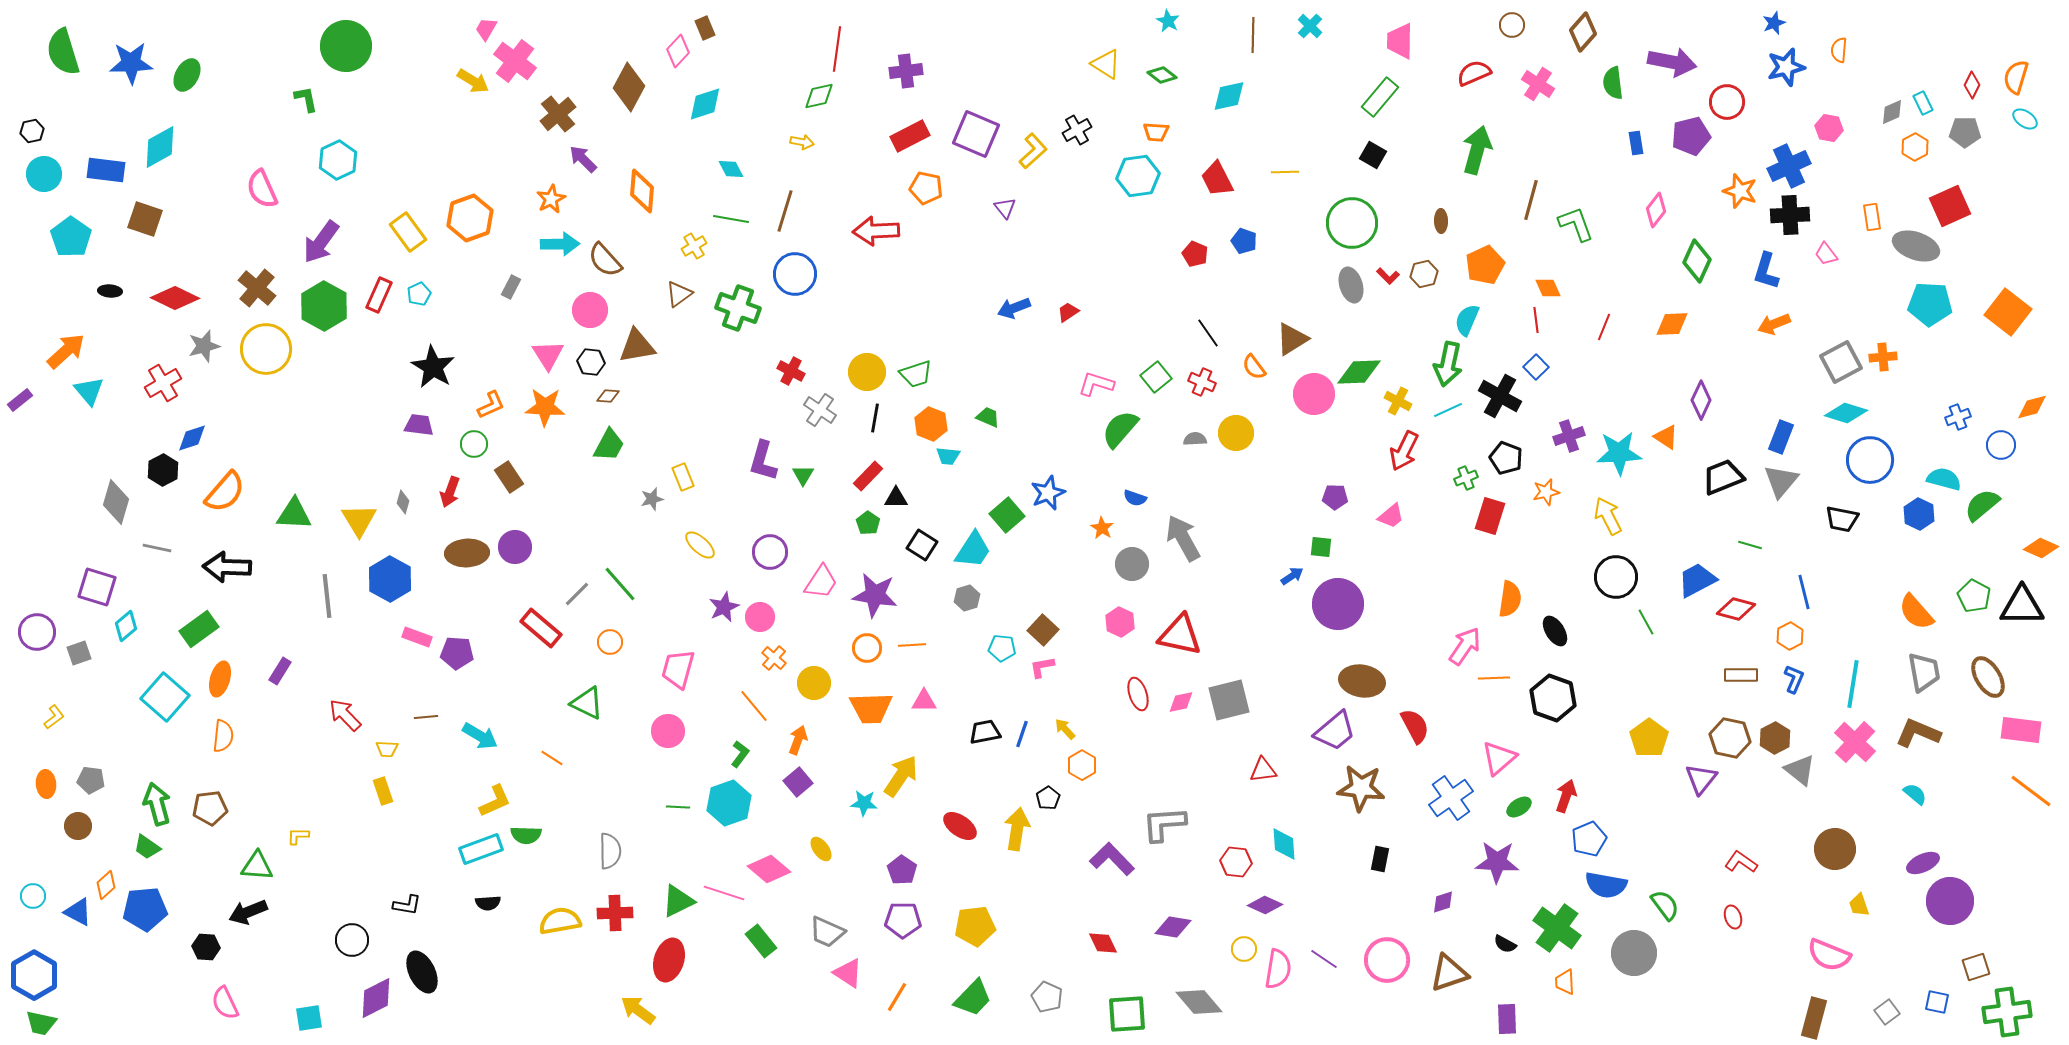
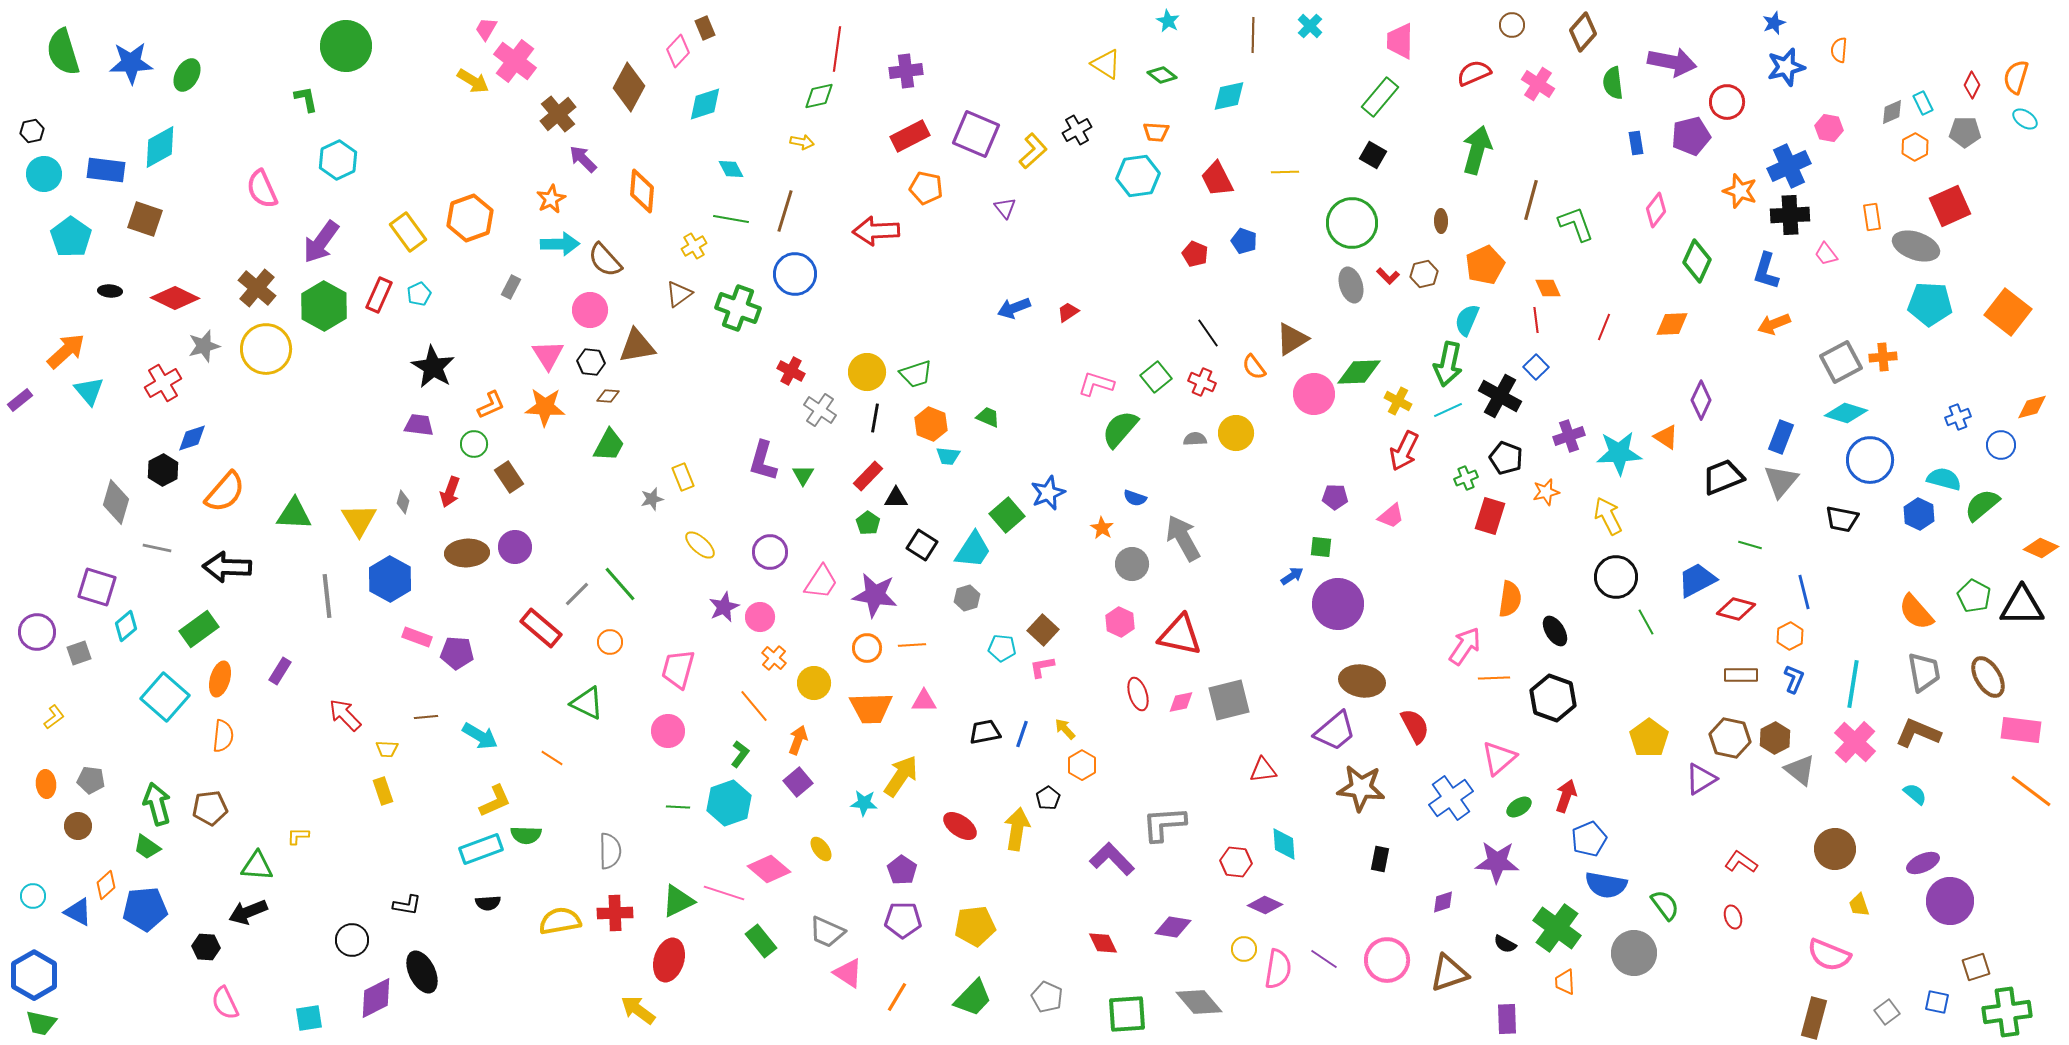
purple triangle at (1701, 779): rotated 20 degrees clockwise
